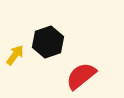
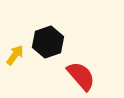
red semicircle: rotated 88 degrees clockwise
